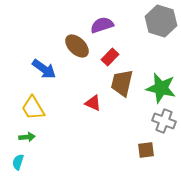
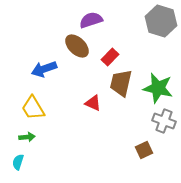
purple semicircle: moved 11 px left, 5 px up
blue arrow: rotated 125 degrees clockwise
brown trapezoid: moved 1 px left
green star: moved 3 px left
brown square: moved 2 px left; rotated 18 degrees counterclockwise
